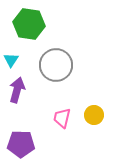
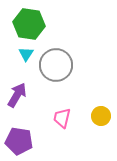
cyan triangle: moved 15 px right, 6 px up
purple arrow: moved 5 px down; rotated 15 degrees clockwise
yellow circle: moved 7 px right, 1 px down
purple pentagon: moved 2 px left, 3 px up; rotated 8 degrees clockwise
